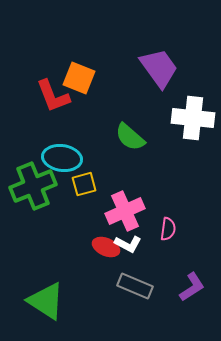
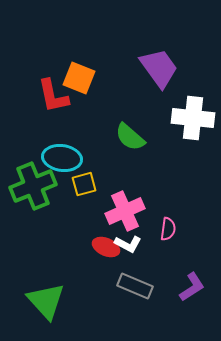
red L-shape: rotated 9 degrees clockwise
green triangle: rotated 15 degrees clockwise
